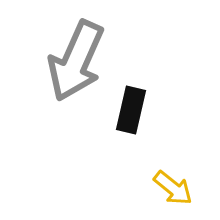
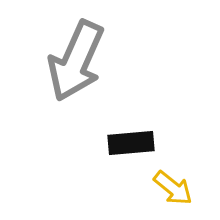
black rectangle: moved 33 px down; rotated 72 degrees clockwise
